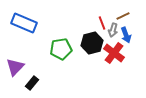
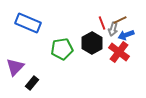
brown line: moved 3 px left, 4 px down
blue rectangle: moved 4 px right
gray arrow: moved 1 px up
blue arrow: rotated 91 degrees clockwise
black hexagon: rotated 15 degrees counterclockwise
green pentagon: moved 1 px right
red cross: moved 5 px right, 1 px up
